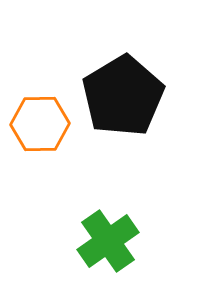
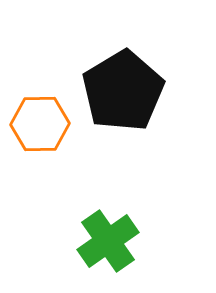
black pentagon: moved 5 px up
